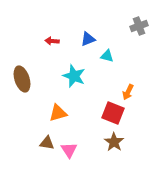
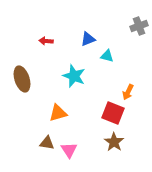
red arrow: moved 6 px left
